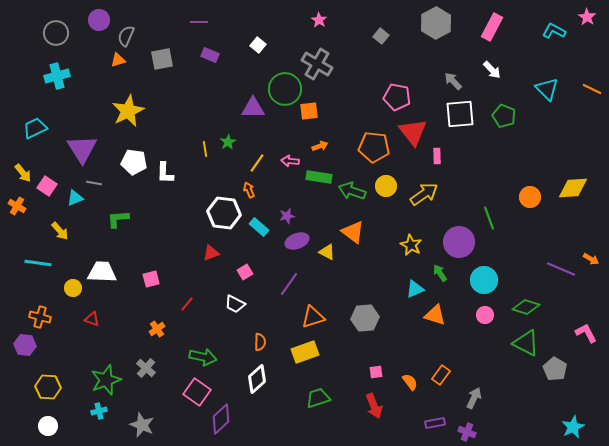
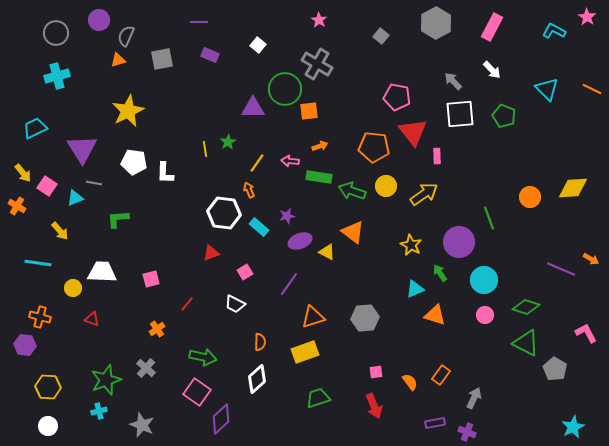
purple ellipse at (297, 241): moved 3 px right
